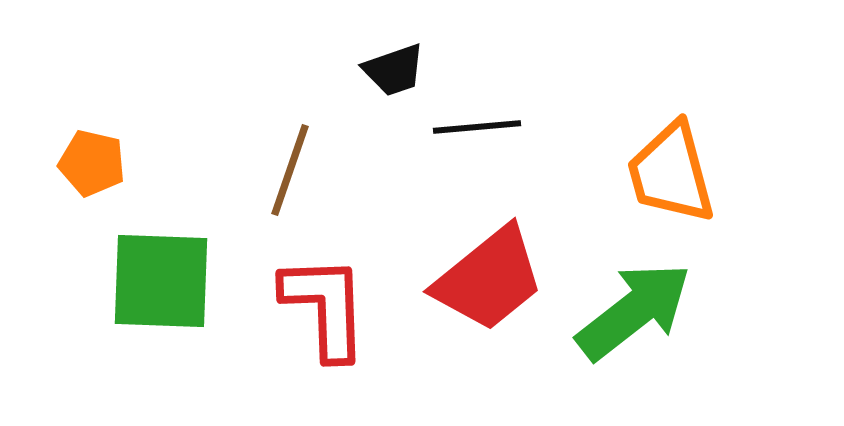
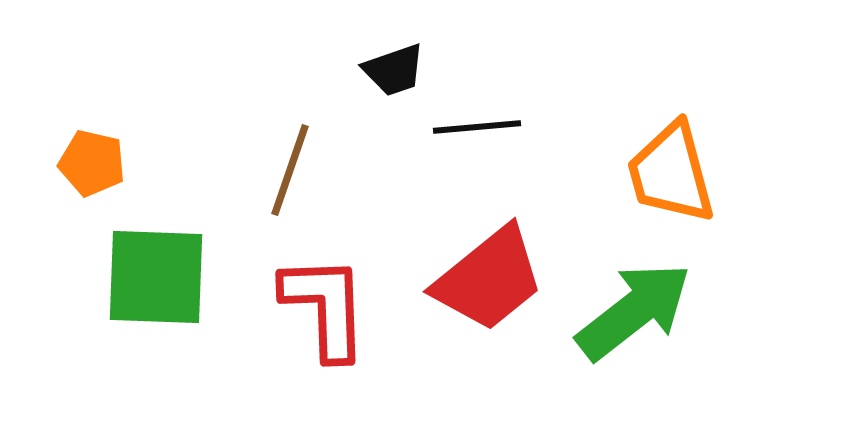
green square: moved 5 px left, 4 px up
